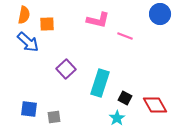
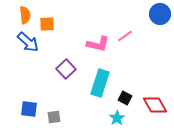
orange semicircle: moved 1 px right; rotated 18 degrees counterclockwise
pink L-shape: moved 24 px down
pink line: rotated 56 degrees counterclockwise
